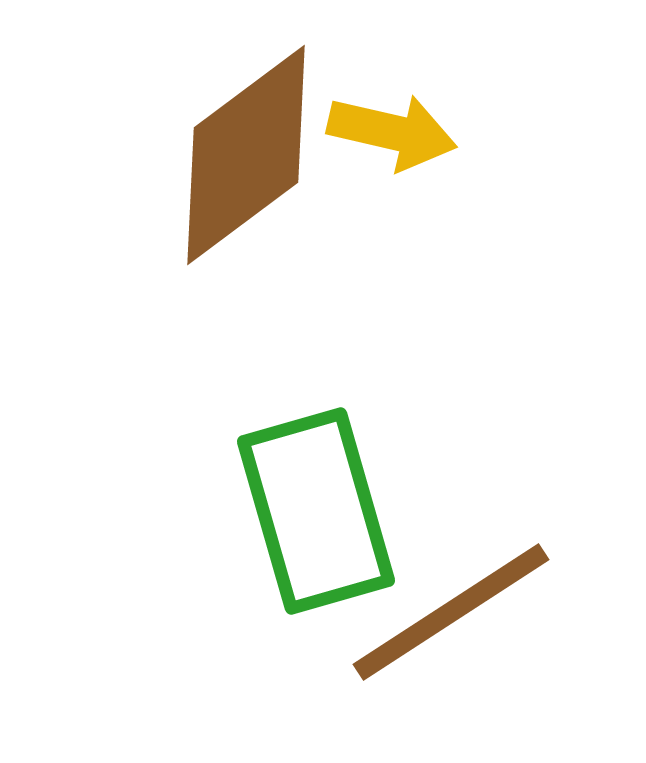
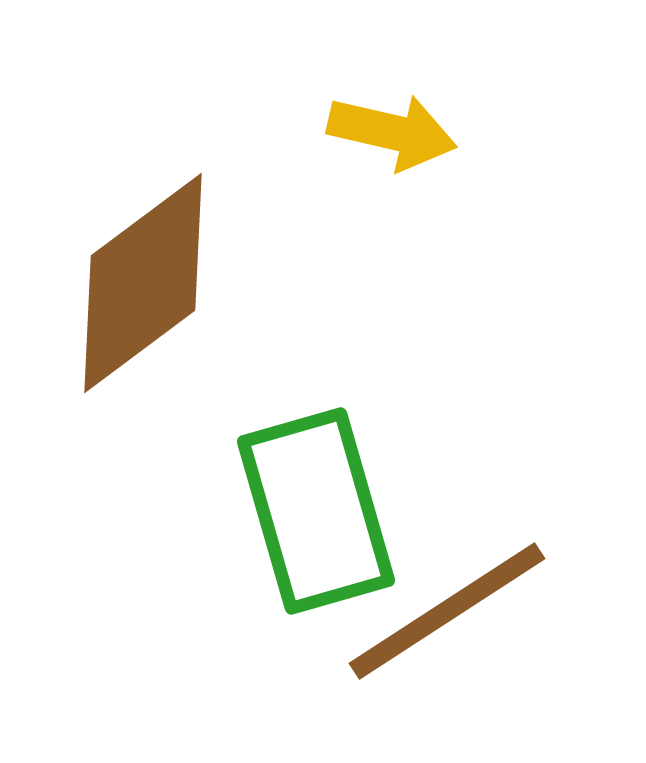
brown diamond: moved 103 px left, 128 px down
brown line: moved 4 px left, 1 px up
